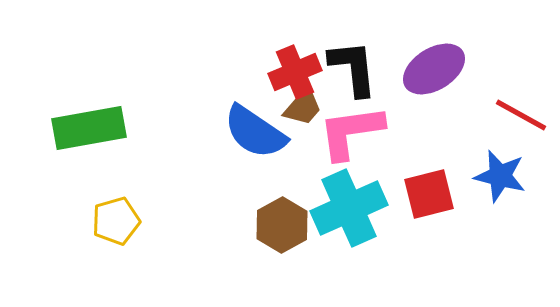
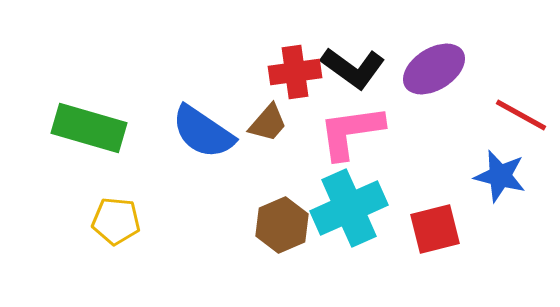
black L-shape: rotated 132 degrees clockwise
red cross: rotated 15 degrees clockwise
brown trapezoid: moved 35 px left, 16 px down
green rectangle: rotated 26 degrees clockwise
blue semicircle: moved 52 px left
red square: moved 6 px right, 35 px down
yellow pentagon: rotated 21 degrees clockwise
brown hexagon: rotated 6 degrees clockwise
